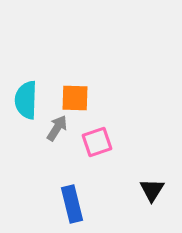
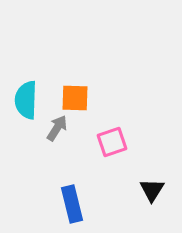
pink square: moved 15 px right
